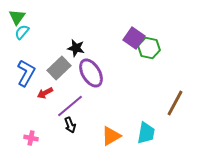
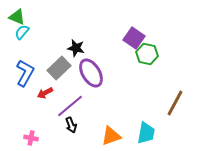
green triangle: rotated 42 degrees counterclockwise
green hexagon: moved 2 px left, 6 px down
blue L-shape: moved 1 px left
black arrow: moved 1 px right
orange triangle: rotated 10 degrees clockwise
